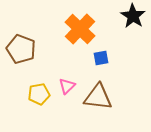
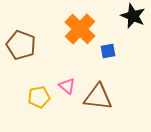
black star: rotated 10 degrees counterclockwise
brown pentagon: moved 4 px up
blue square: moved 7 px right, 7 px up
pink triangle: rotated 36 degrees counterclockwise
yellow pentagon: moved 3 px down
